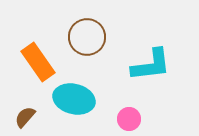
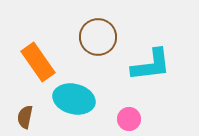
brown circle: moved 11 px right
brown semicircle: rotated 30 degrees counterclockwise
